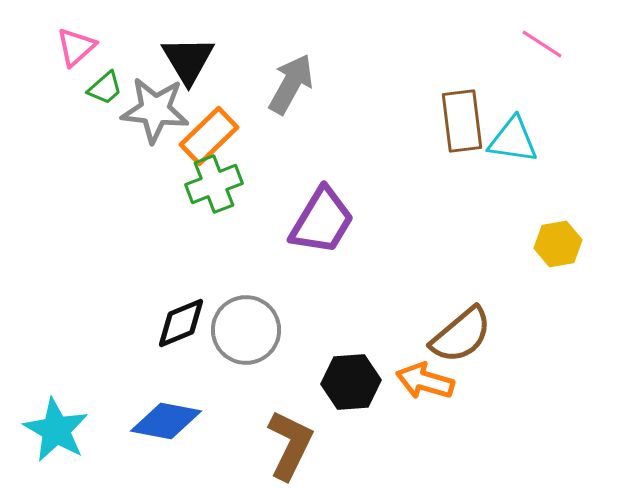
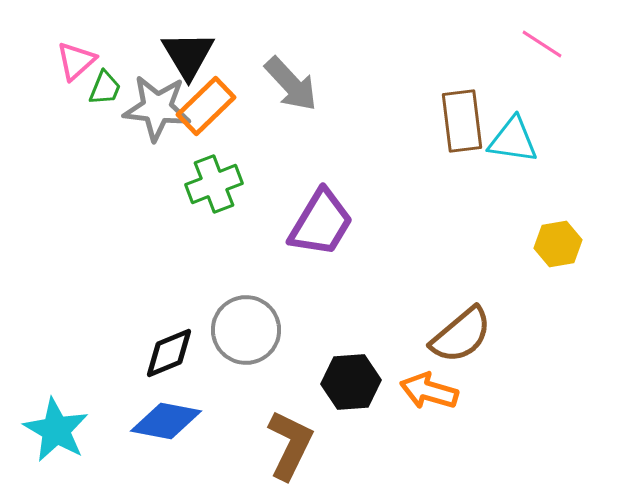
pink triangle: moved 14 px down
black triangle: moved 5 px up
gray arrow: rotated 108 degrees clockwise
green trapezoid: rotated 27 degrees counterclockwise
gray star: moved 2 px right, 2 px up
orange rectangle: moved 3 px left, 30 px up
purple trapezoid: moved 1 px left, 2 px down
black diamond: moved 12 px left, 30 px down
orange arrow: moved 4 px right, 10 px down
